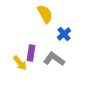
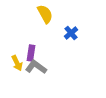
blue cross: moved 7 px right, 1 px up
gray L-shape: moved 18 px left, 8 px down
yellow arrow: moved 3 px left; rotated 14 degrees clockwise
